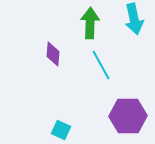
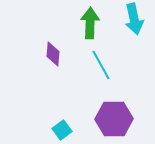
purple hexagon: moved 14 px left, 3 px down
cyan square: moved 1 px right; rotated 30 degrees clockwise
